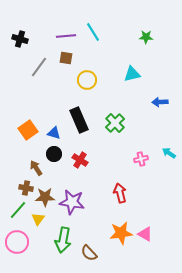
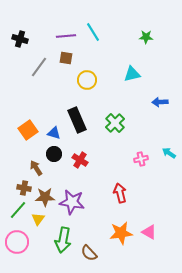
black rectangle: moved 2 px left
brown cross: moved 2 px left
pink triangle: moved 4 px right, 2 px up
